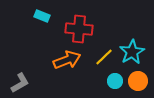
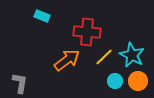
red cross: moved 8 px right, 3 px down
cyan star: moved 3 px down; rotated 15 degrees counterclockwise
orange arrow: rotated 16 degrees counterclockwise
gray L-shape: rotated 50 degrees counterclockwise
